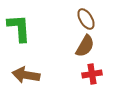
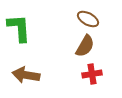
brown ellipse: moved 2 px right; rotated 30 degrees counterclockwise
